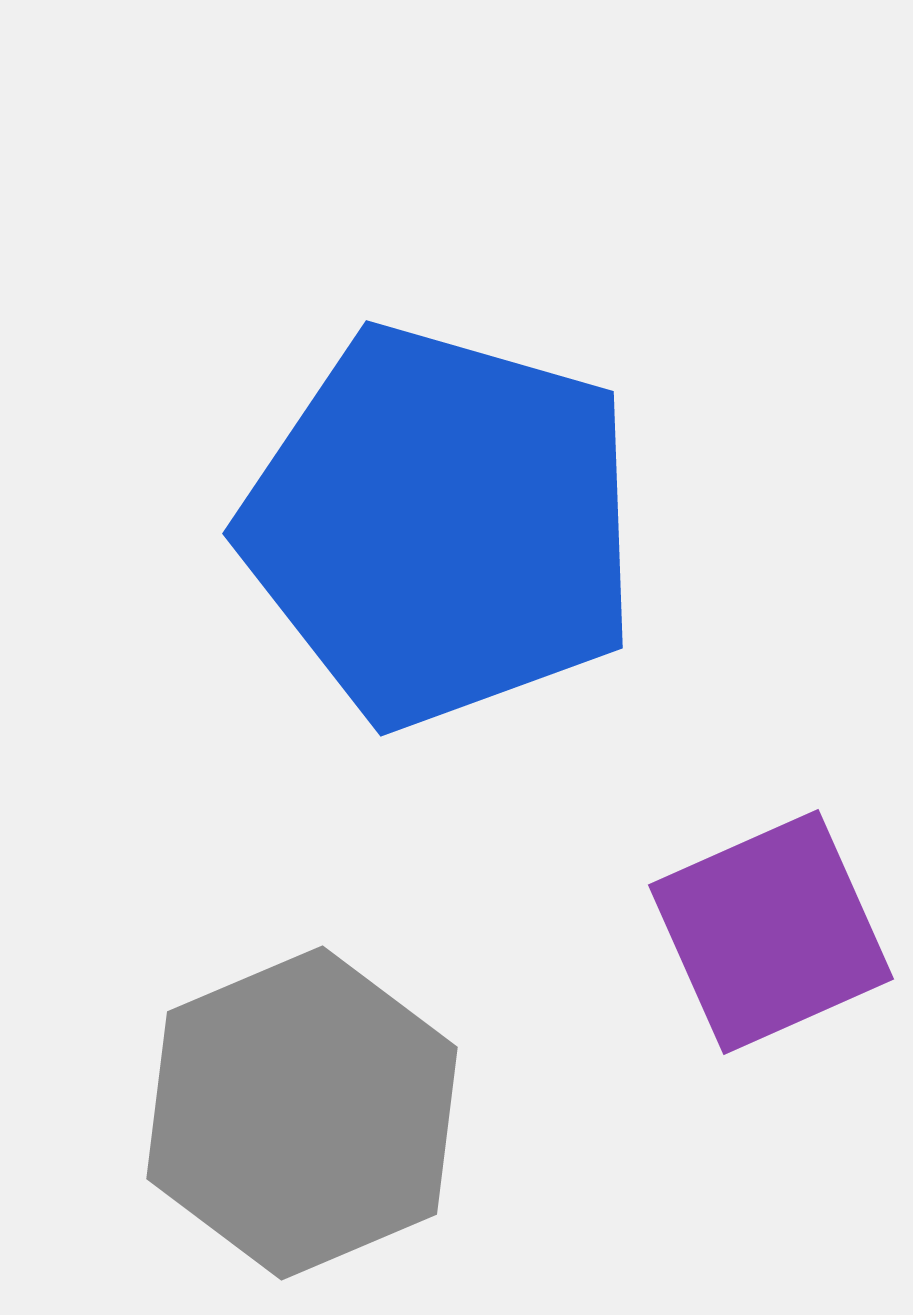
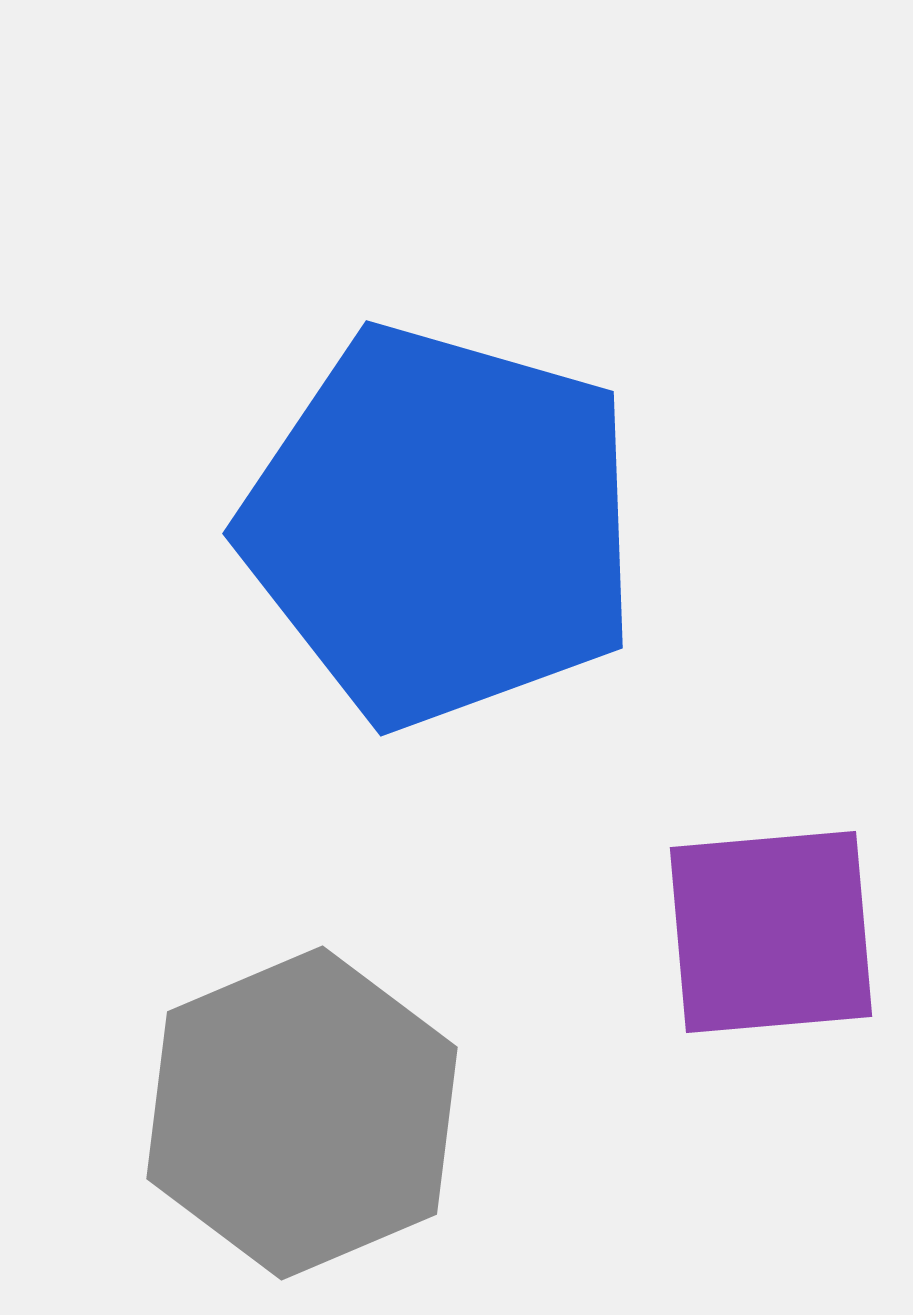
purple square: rotated 19 degrees clockwise
